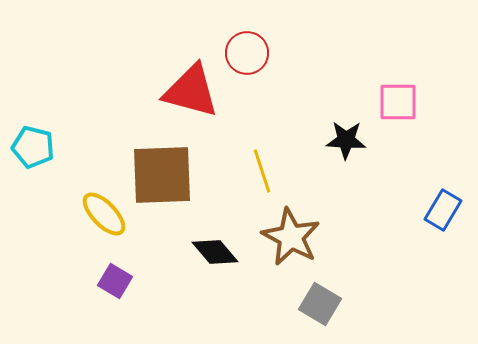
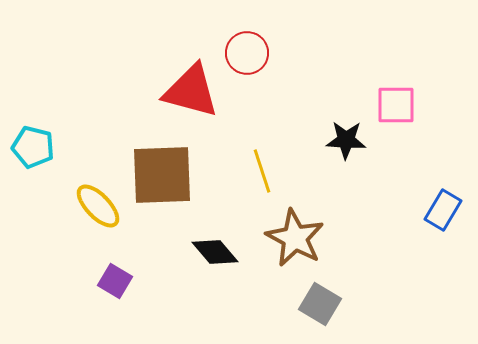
pink square: moved 2 px left, 3 px down
yellow ellipse: moved 6 px left, 8 px up
brown star: moved 4 px right, 1 px down
